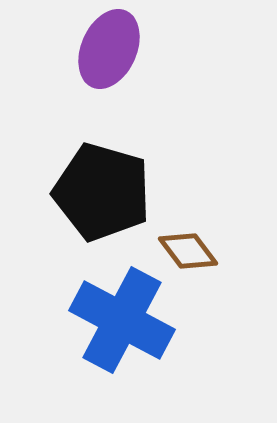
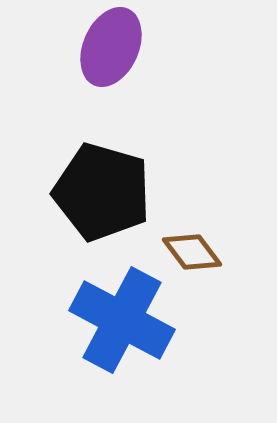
purple ellipse: moved 2 px right, 2 px up
brown diamond: moved 4 px right, 1 px down
